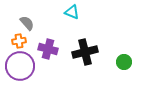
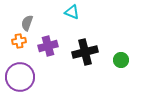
gray semicircle: rotated 119 degrees counterclockwise
purple cross: moved 3 px up; rotated 30 degrees counterclockwise
green circle: moved 3 px left, 2 px up
purple circle: moved 11 px down
